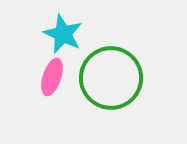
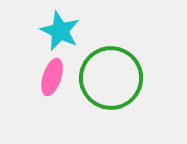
cyan star: moved 3 px left, 3 px up
